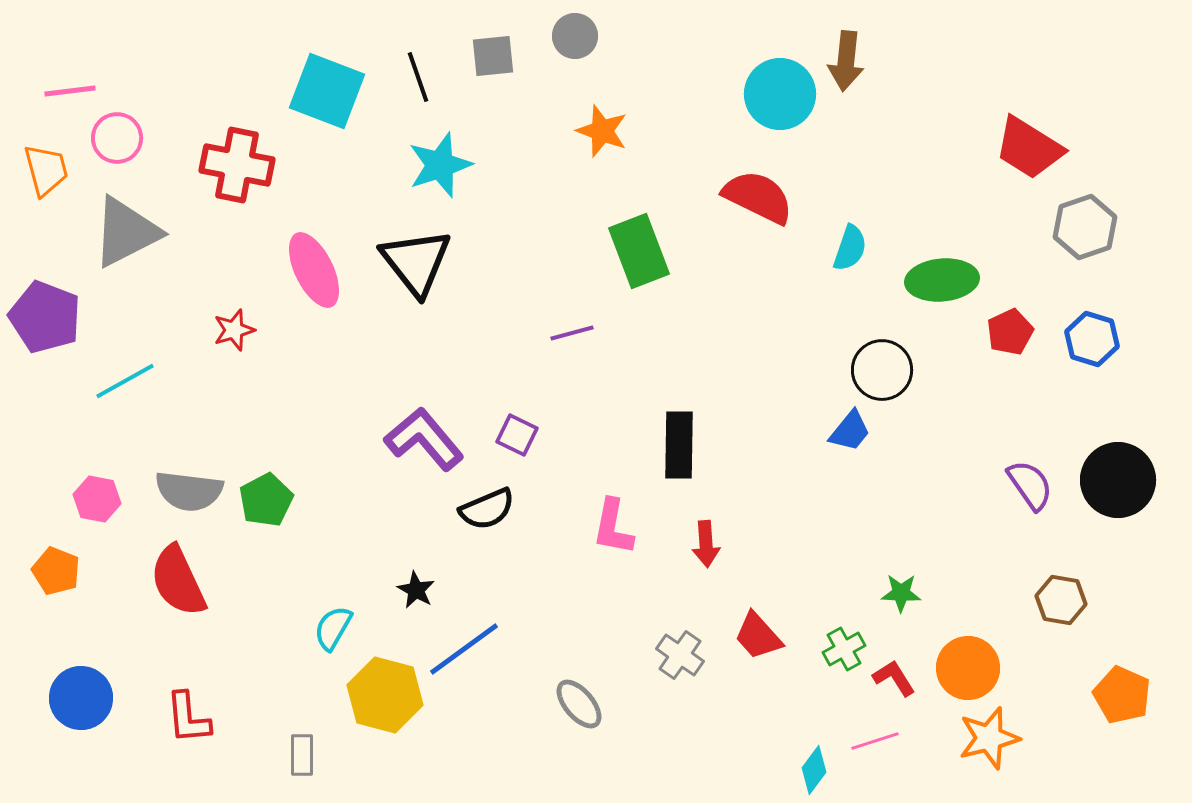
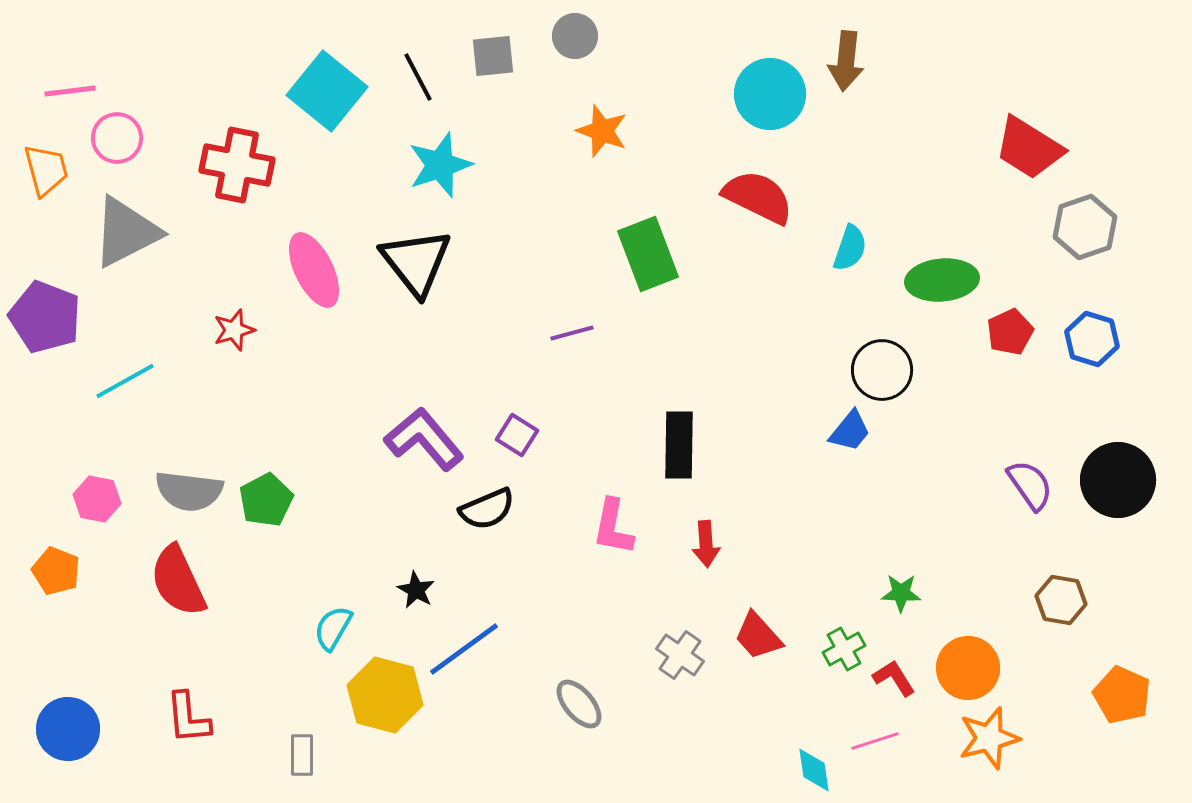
black line at (418, 77): rotated 9 degrees counterclockwise
cyan square at (327, 91): rotated 18 degrees clockwise
cyan circle at (780, 94): moved 10 px left
green rectangle at (639, 251): moved 9 px right, 3 px down
purple square at (517, 435): rotated 6 degrees clockwise
blue circle at (81, 698): moved 13 px left, 31 px down
cyan diamond at (814, 770): rotated 45 degrees counterclockwise
